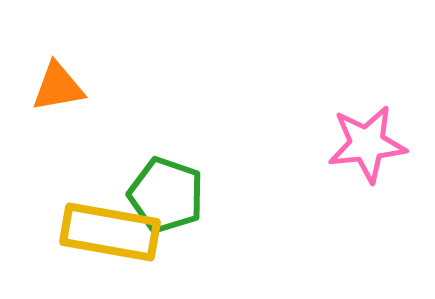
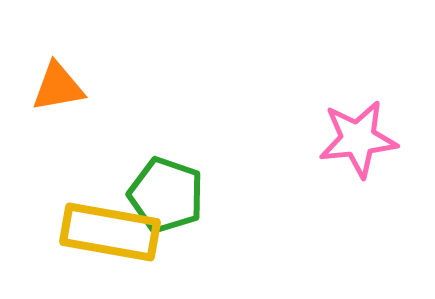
pink star: moved 9 px left, 5 px up
